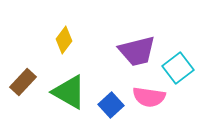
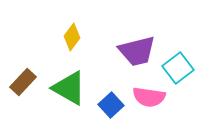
yellow diamond: moved 8 px right, 3 px up
green triangle: moved 4 px up
